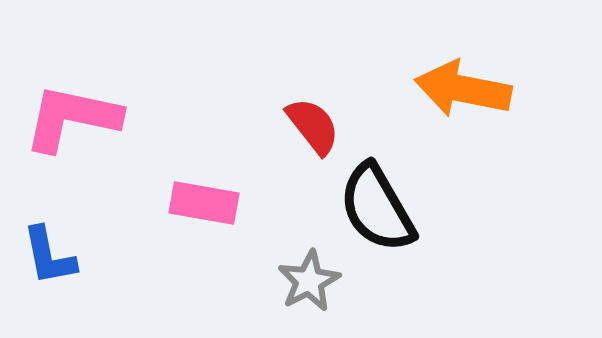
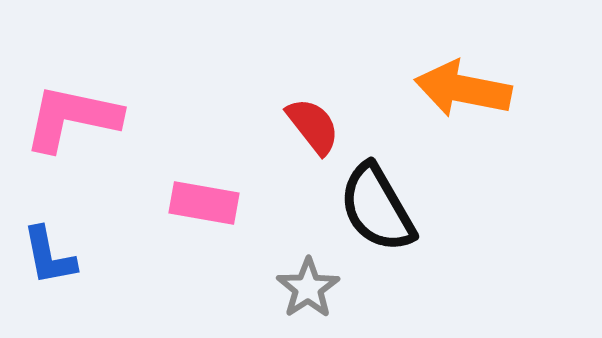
gray star: moved 1 px left, 7 px down; rotated 6 degrees counterclockwise
